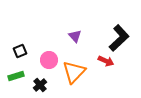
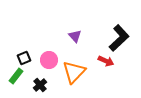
black square: moved 4 px right, 7 px down
green rectangle: rotated 35 degrees counterclockwise
